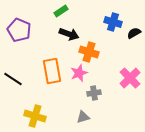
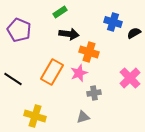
green rectangle: moved 1 px left, 1 px down
black arrow: rotated 12 degrees counterclockwise
orange rectangle: moved 1 px down; rotated 40 degrees clockwise
